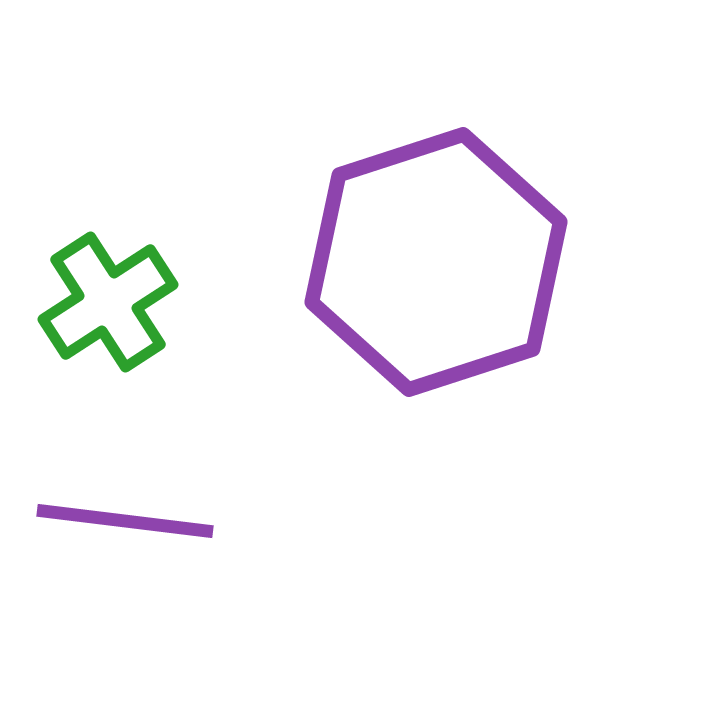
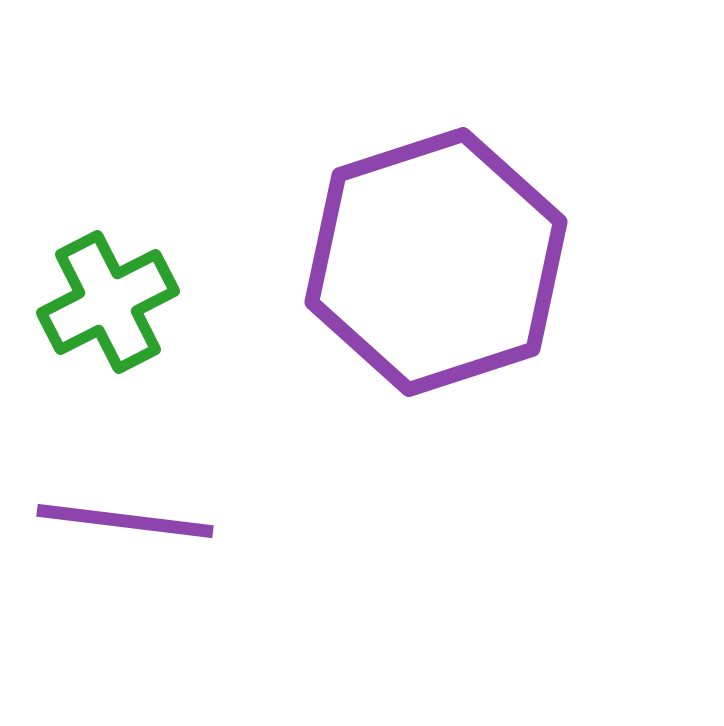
green cross: rotated 6 degrees clockwise
